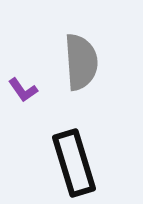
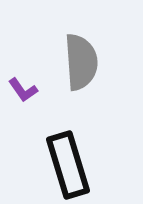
black rectangle: moved 6 px left, 2 px down
